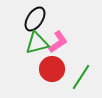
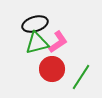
black ellipse: moved 5 px down; rotated 40 degrees clockwise
